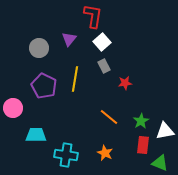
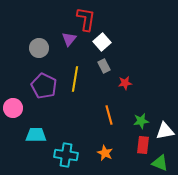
red L-shape: moved 7 px left, 3 px down
orange line: moved 2 px up; rotated 36 degrees clockwise
green star: rotated 21 degrees clockwise
